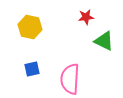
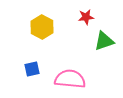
yellow hexagon: moved 12 px right; rotated 15 degrees clockwise
green triangle: rotated 45 degrees counterclockwise
pink semicircle: rotated 92 degrees clockwise
